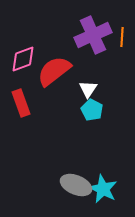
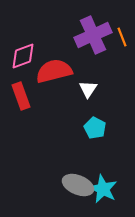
orange line: rotated 24 degrees counterclockwise
pink diamond: moved 3 px up
red semicircle: rotated 24 degrees clockwise
red rectangle: moved 7 px up
cyan pentagon: moved 3 px right, 18 px down
gray ellipse: moved 2 px right
